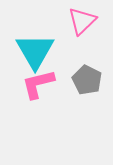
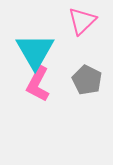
pink L-shape: rotated 48 degrees counterclockwise
